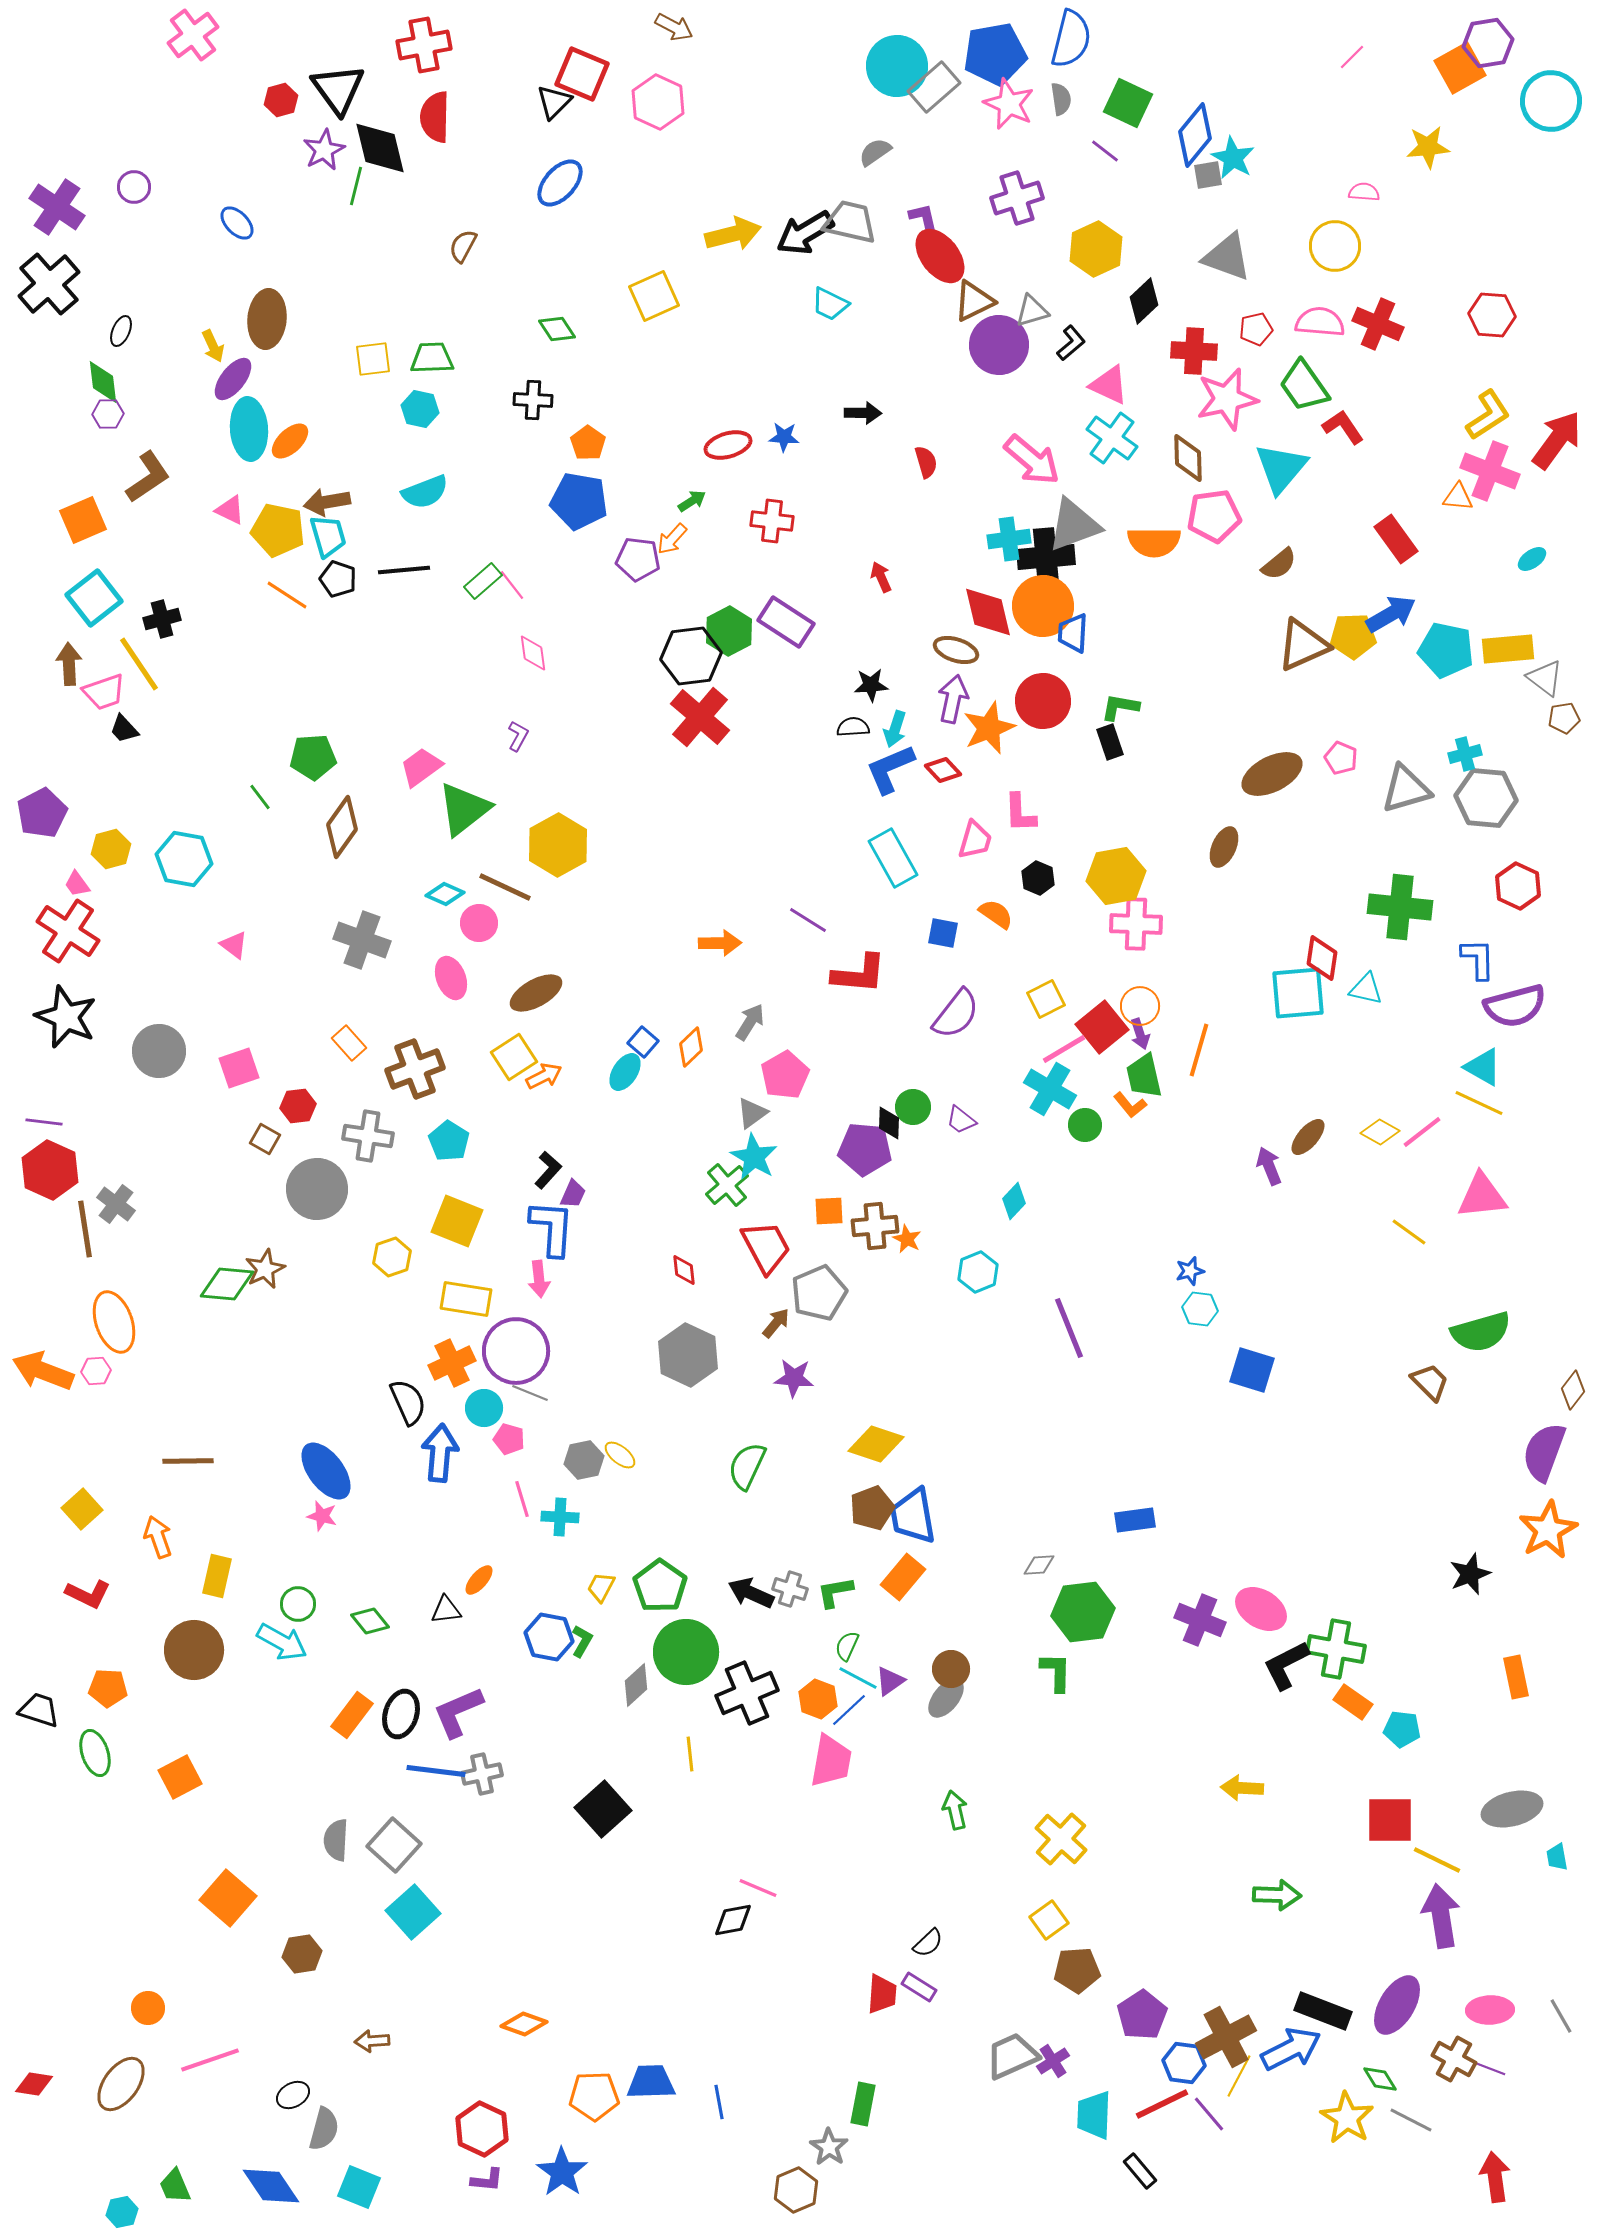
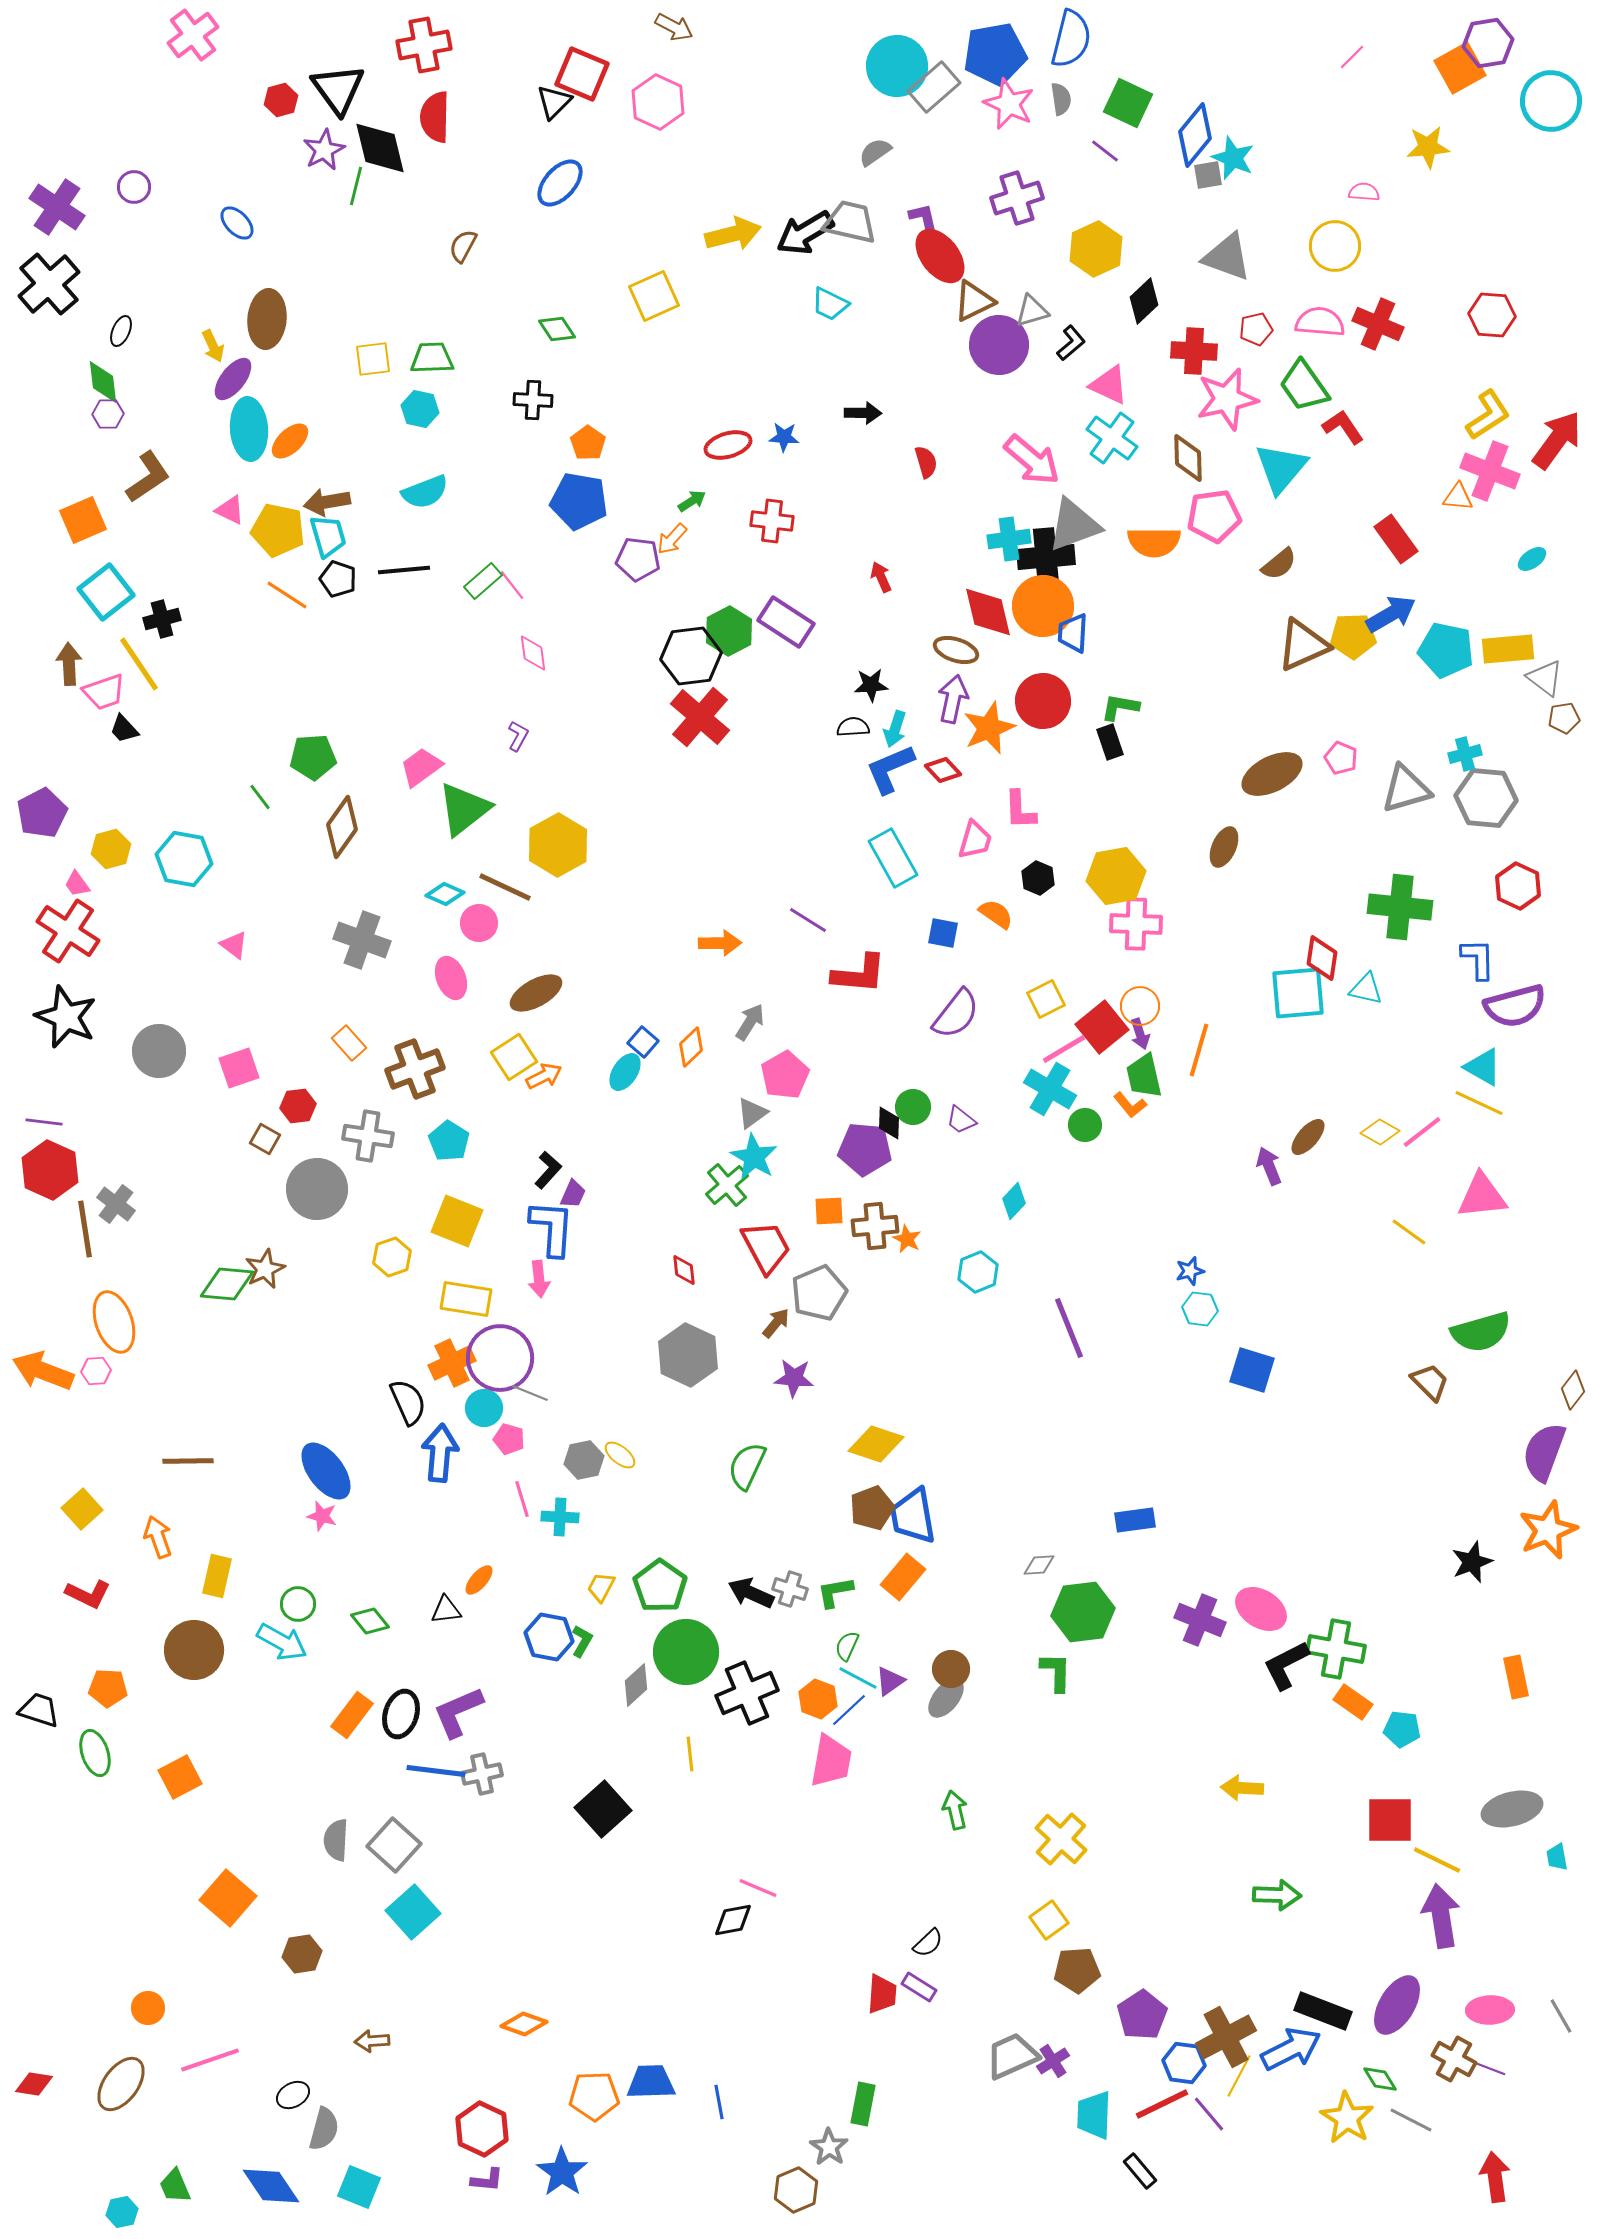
cyan star at (1233, 158): rotated 6 degrees counterclockwise
cyan square at (94, 598): moved 12 px right, 6 px up
pink L-shape at (1020, 813): moved 3 px up
purple circle at (516, 1351): moved 16 px left, 7 px down
orange star at (1548, 1530): rotated 6 degrees clockwise
black star at (1470, 1574): moved 2 px right, 12 px up
